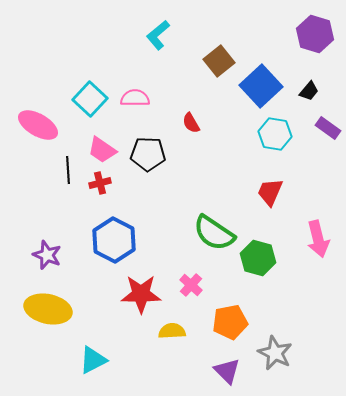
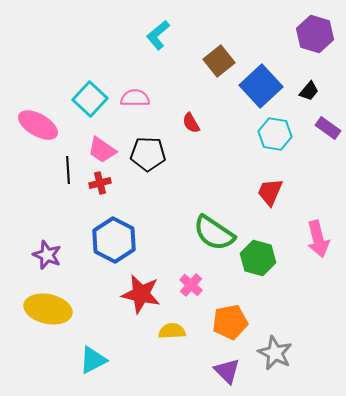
red star: rotated 12 degrees clockwise
